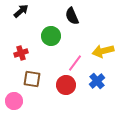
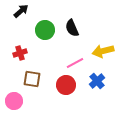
black semicircle: moved 12 px down
green circle: moved 6 px left, 6 px up
red cross: moved 1 px left
pink line: rotated 24 degrees clockwise
